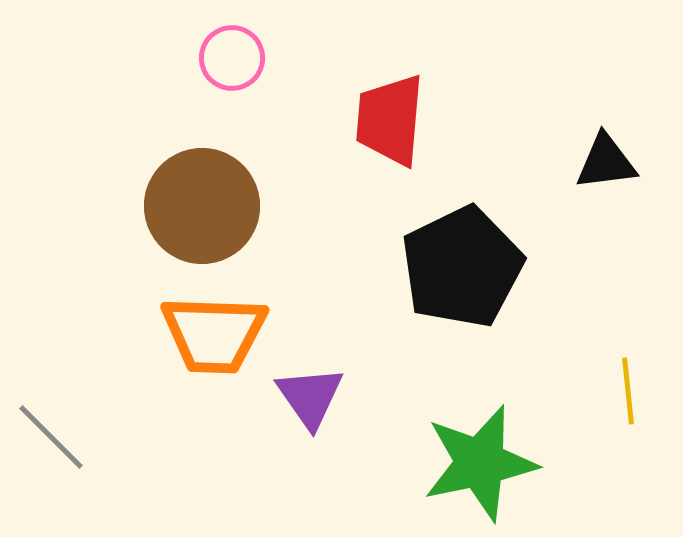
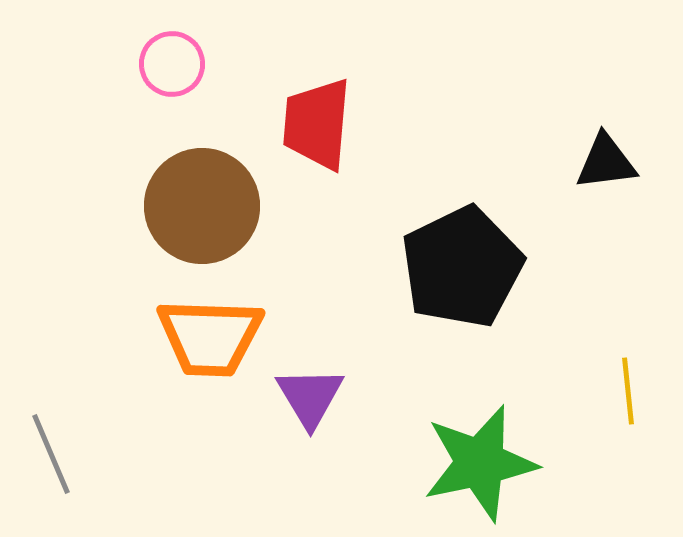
pink circle: moved 60 px left, 6 px down
red trapezoid: moved 73 px left, 4 px down
orange trapezoid: moved 4 px left, 3 px down
purple triangle: rotated 4 degrees clockwise
gray line: moved 17 px down; rotated 22 degrees clockwise
